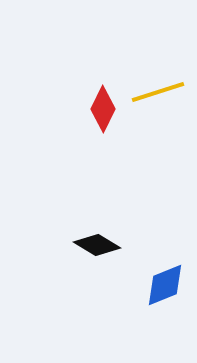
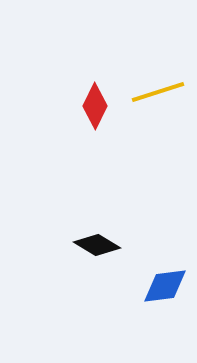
red diamond: moved 8 px left, 3 px up
blue diamond: moved 1 px down; rotated 15 degrees clockwise
